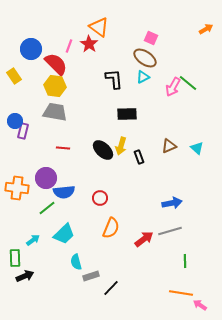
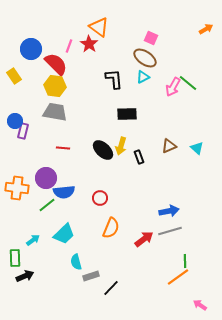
blue arrow at (172, 203): moved 3 px left, 8 px down
green line at (47, 208): moved 3 px up
orange line at (181, 293): moved 3 px left, 16 px up; rotated 45 degrees counterclockwise
